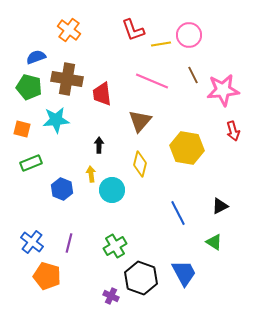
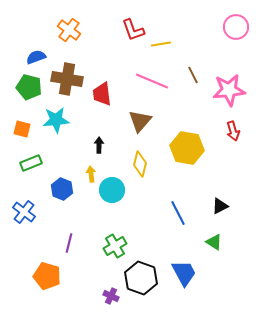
pink circle: moved 47 px right, 8 px up
pink star: moved 6 px right
blue cross: moved 8 px left, 30 px up
